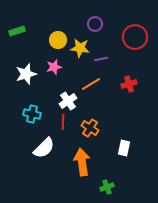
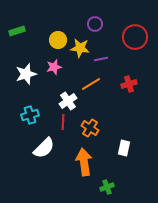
cyan cross: moved 2 px left, 1 px down; rotated 30 degrees counterclockwise
orange arrow: moved 2 px right
